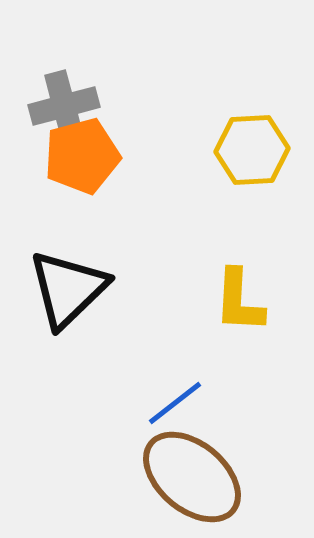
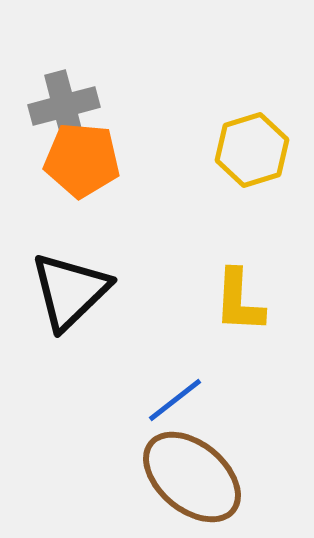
yellow hexagon: rotated 14 degrees counterclockwise
orange pentagon: moved 4 px down; rotated 20 degrees clockwise
black triangle: moved 2 px right, 2 px down
blue line: moved 3 px up
